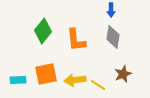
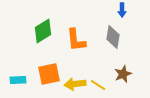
blue arrow: moved 11 px right
green diamond: rotated 20 degrees clockwise
orange square: moved 3 px right
yellow arrow: moved 4 px down
